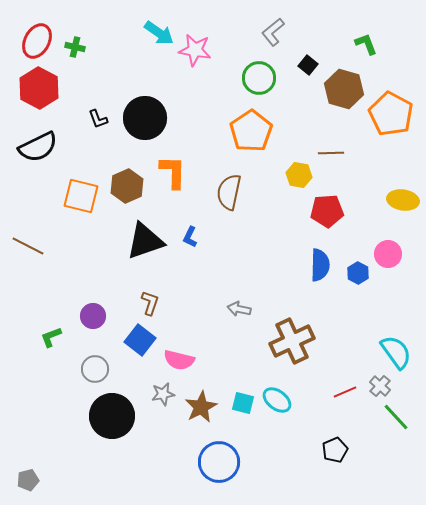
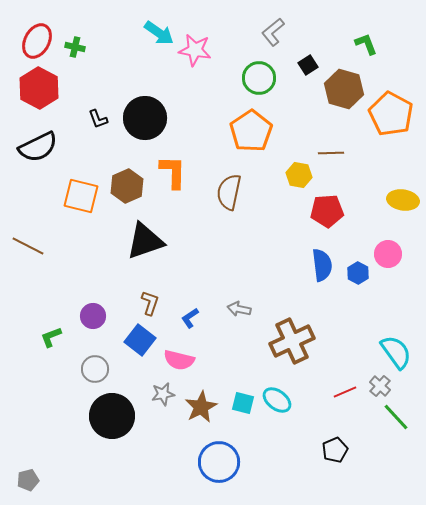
black square at (308, 65): rotated 18 degrees clockwise
blue L-shape at (190, 237): moved 81 px down; rotated 30 degrees clockwise
blue semicircle at (320, 265): moved 2 px right; rotated 8 degrees counterclockwise
